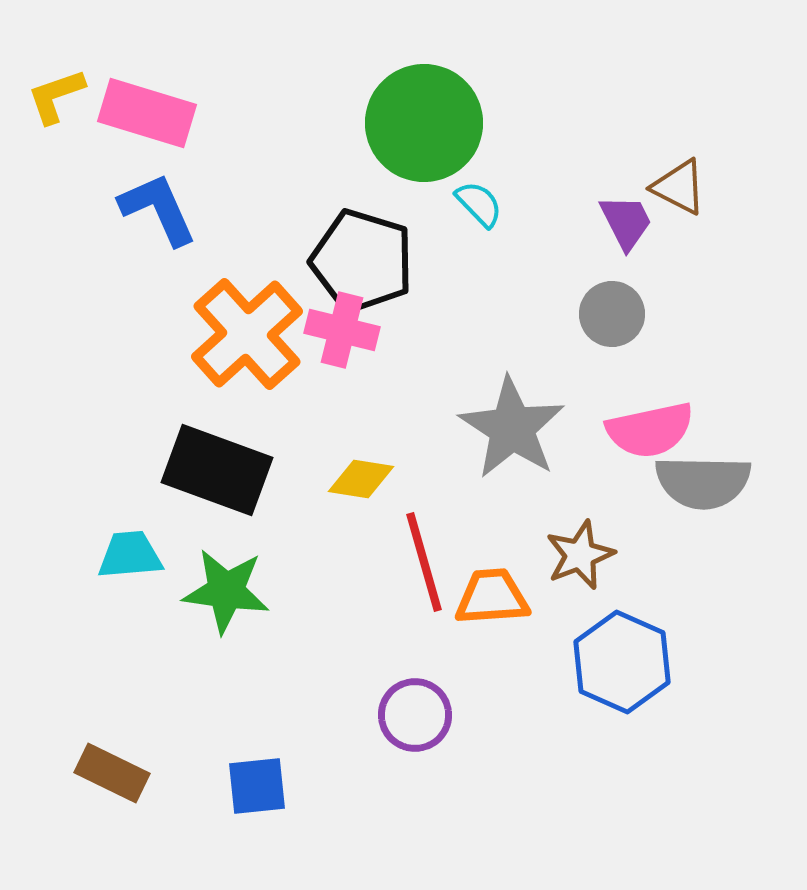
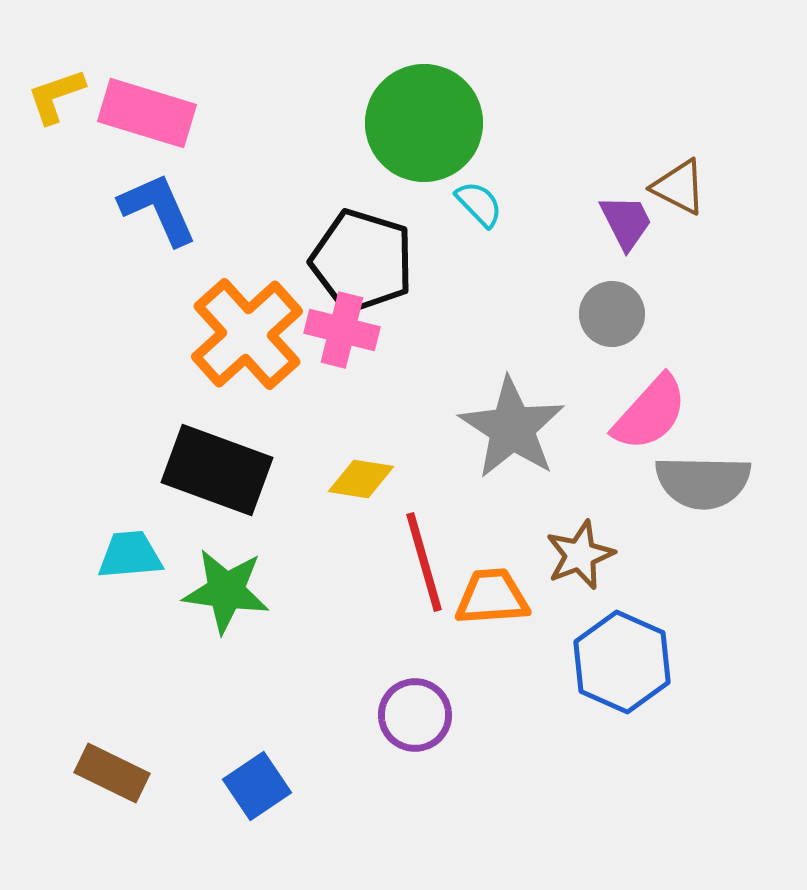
pink semicircle: moved 17 px up; rotated 36 degrees counterclockwise
blue square: rotated 28 degrees counterclockwise
